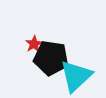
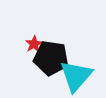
cyan triangle: rotated 6 degrees counterclockwise
